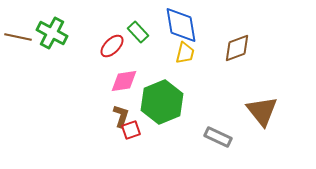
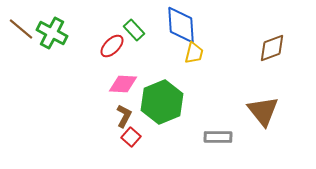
blue diamond: rotated 6 degrees clockwise
green rectangle: moved 4 px left, 2 px up
brown line: moved 3 px right, 8 px up; rotated 28 degrees clockwise
brown diamond: moved 35 px right
yellow trapezoid: moved 9 px right
pink diamond: moved 1 px left, 3 px down; rotated 12 degrees clockwise
brown triangle: moved 1 px right
brown L-shape: moved 3 px right; rotated 10 degrees clockwise
red square: moved 7 px down; rotated 30 degrees counterclockwise
gray rectangle: rotated 24 degrees counterclockwise
